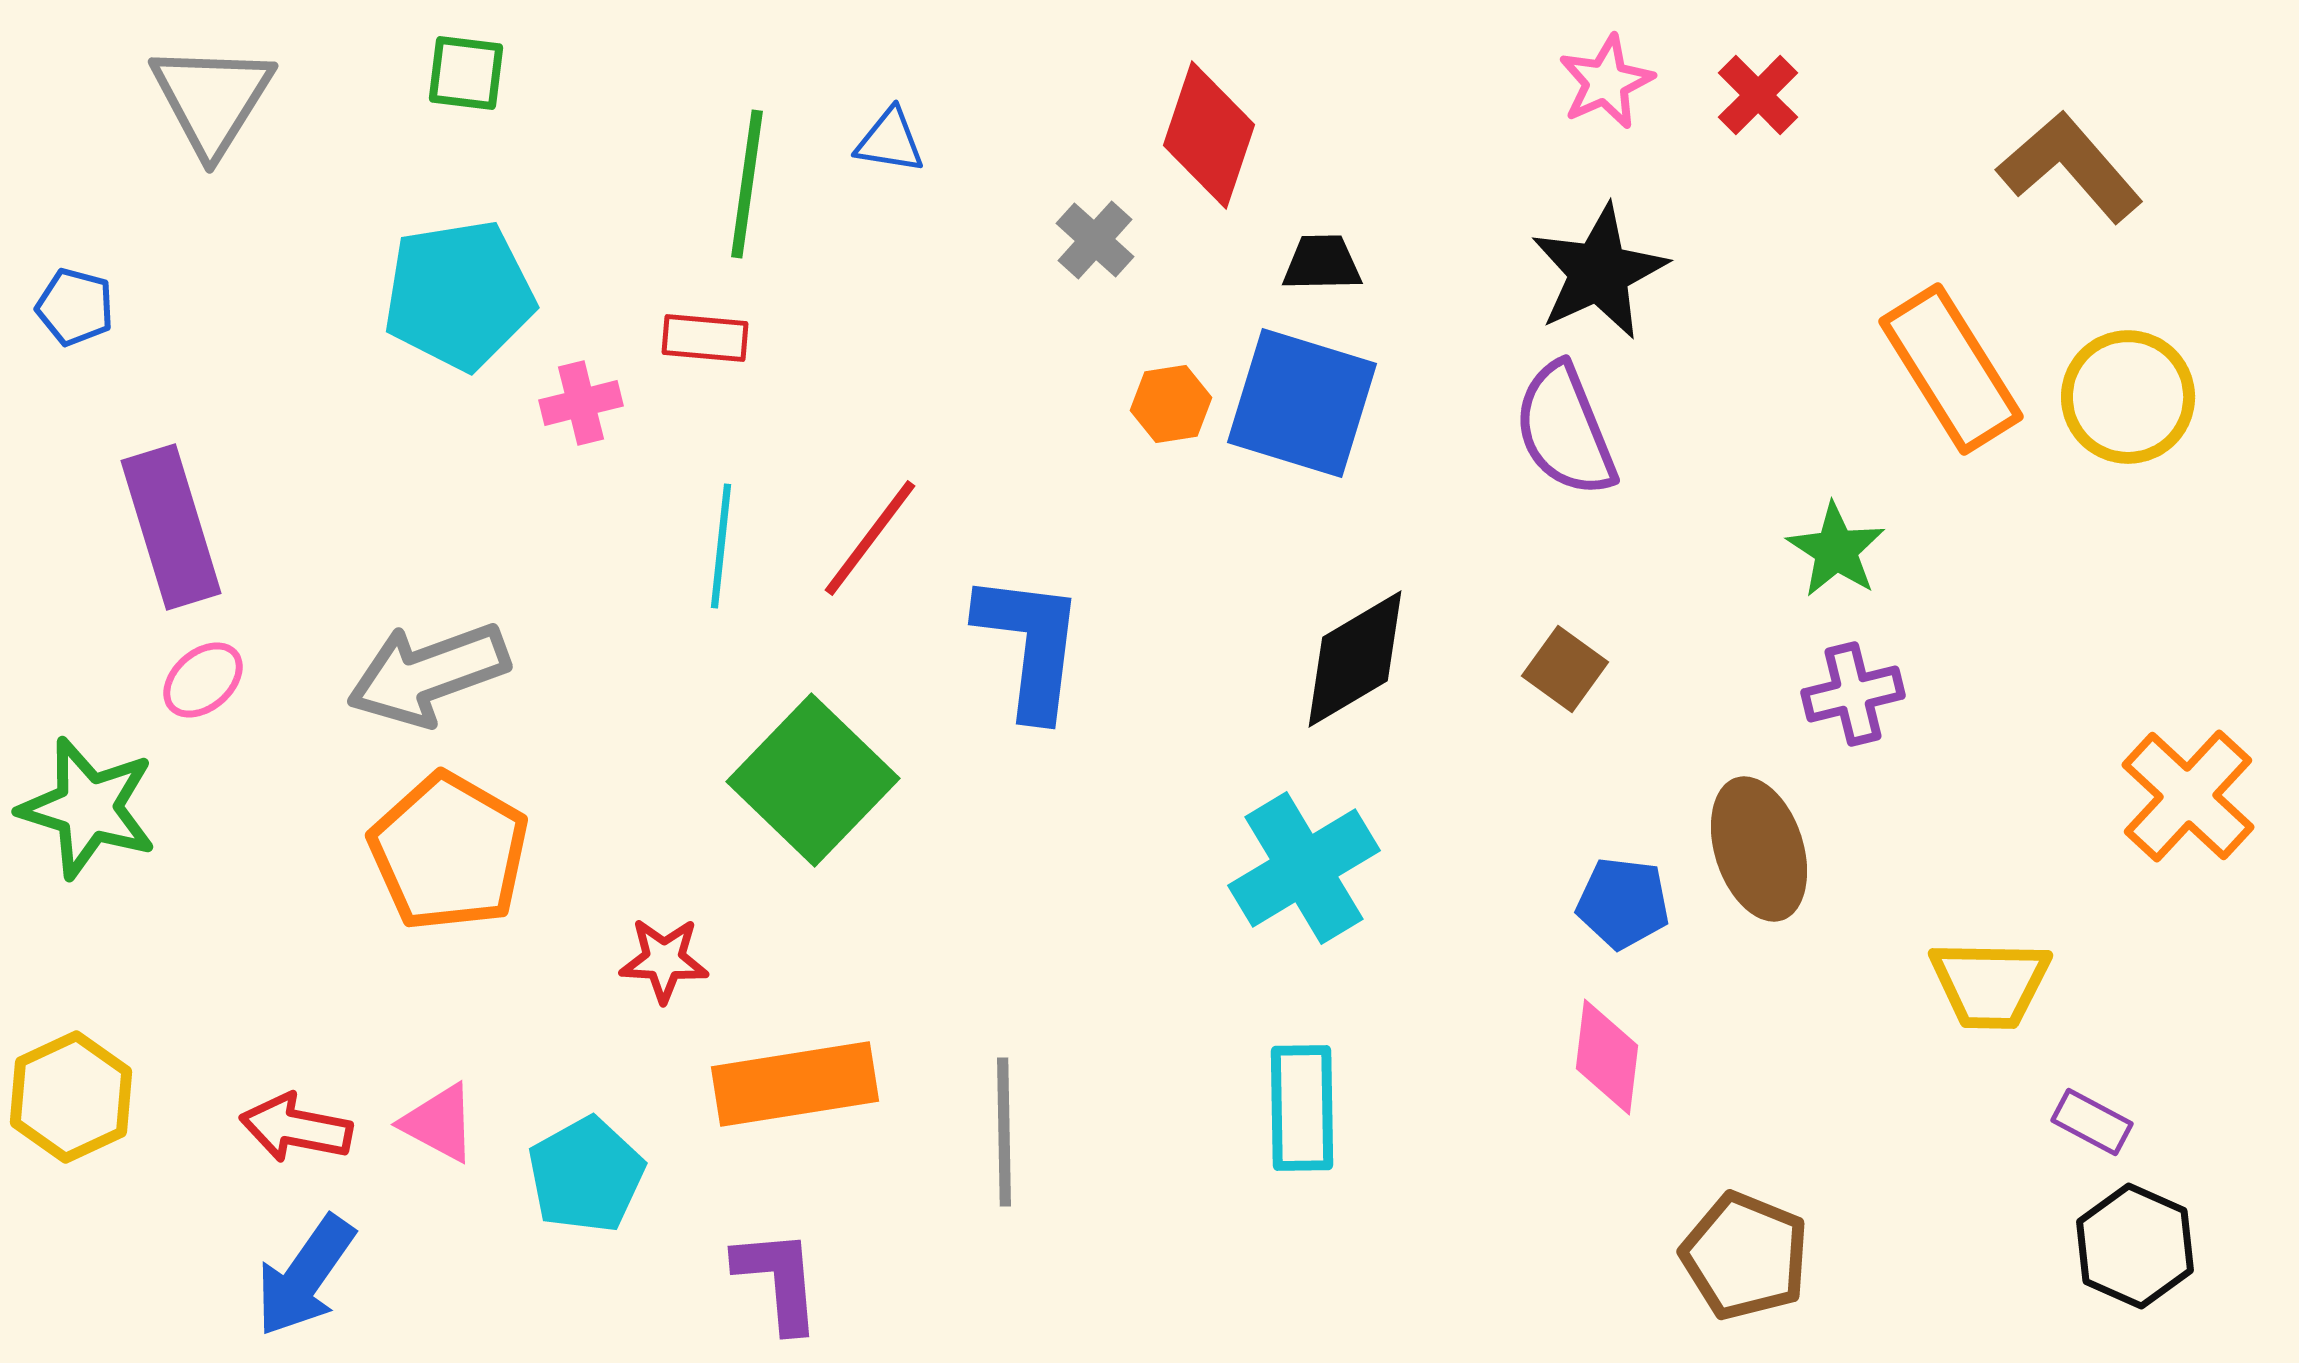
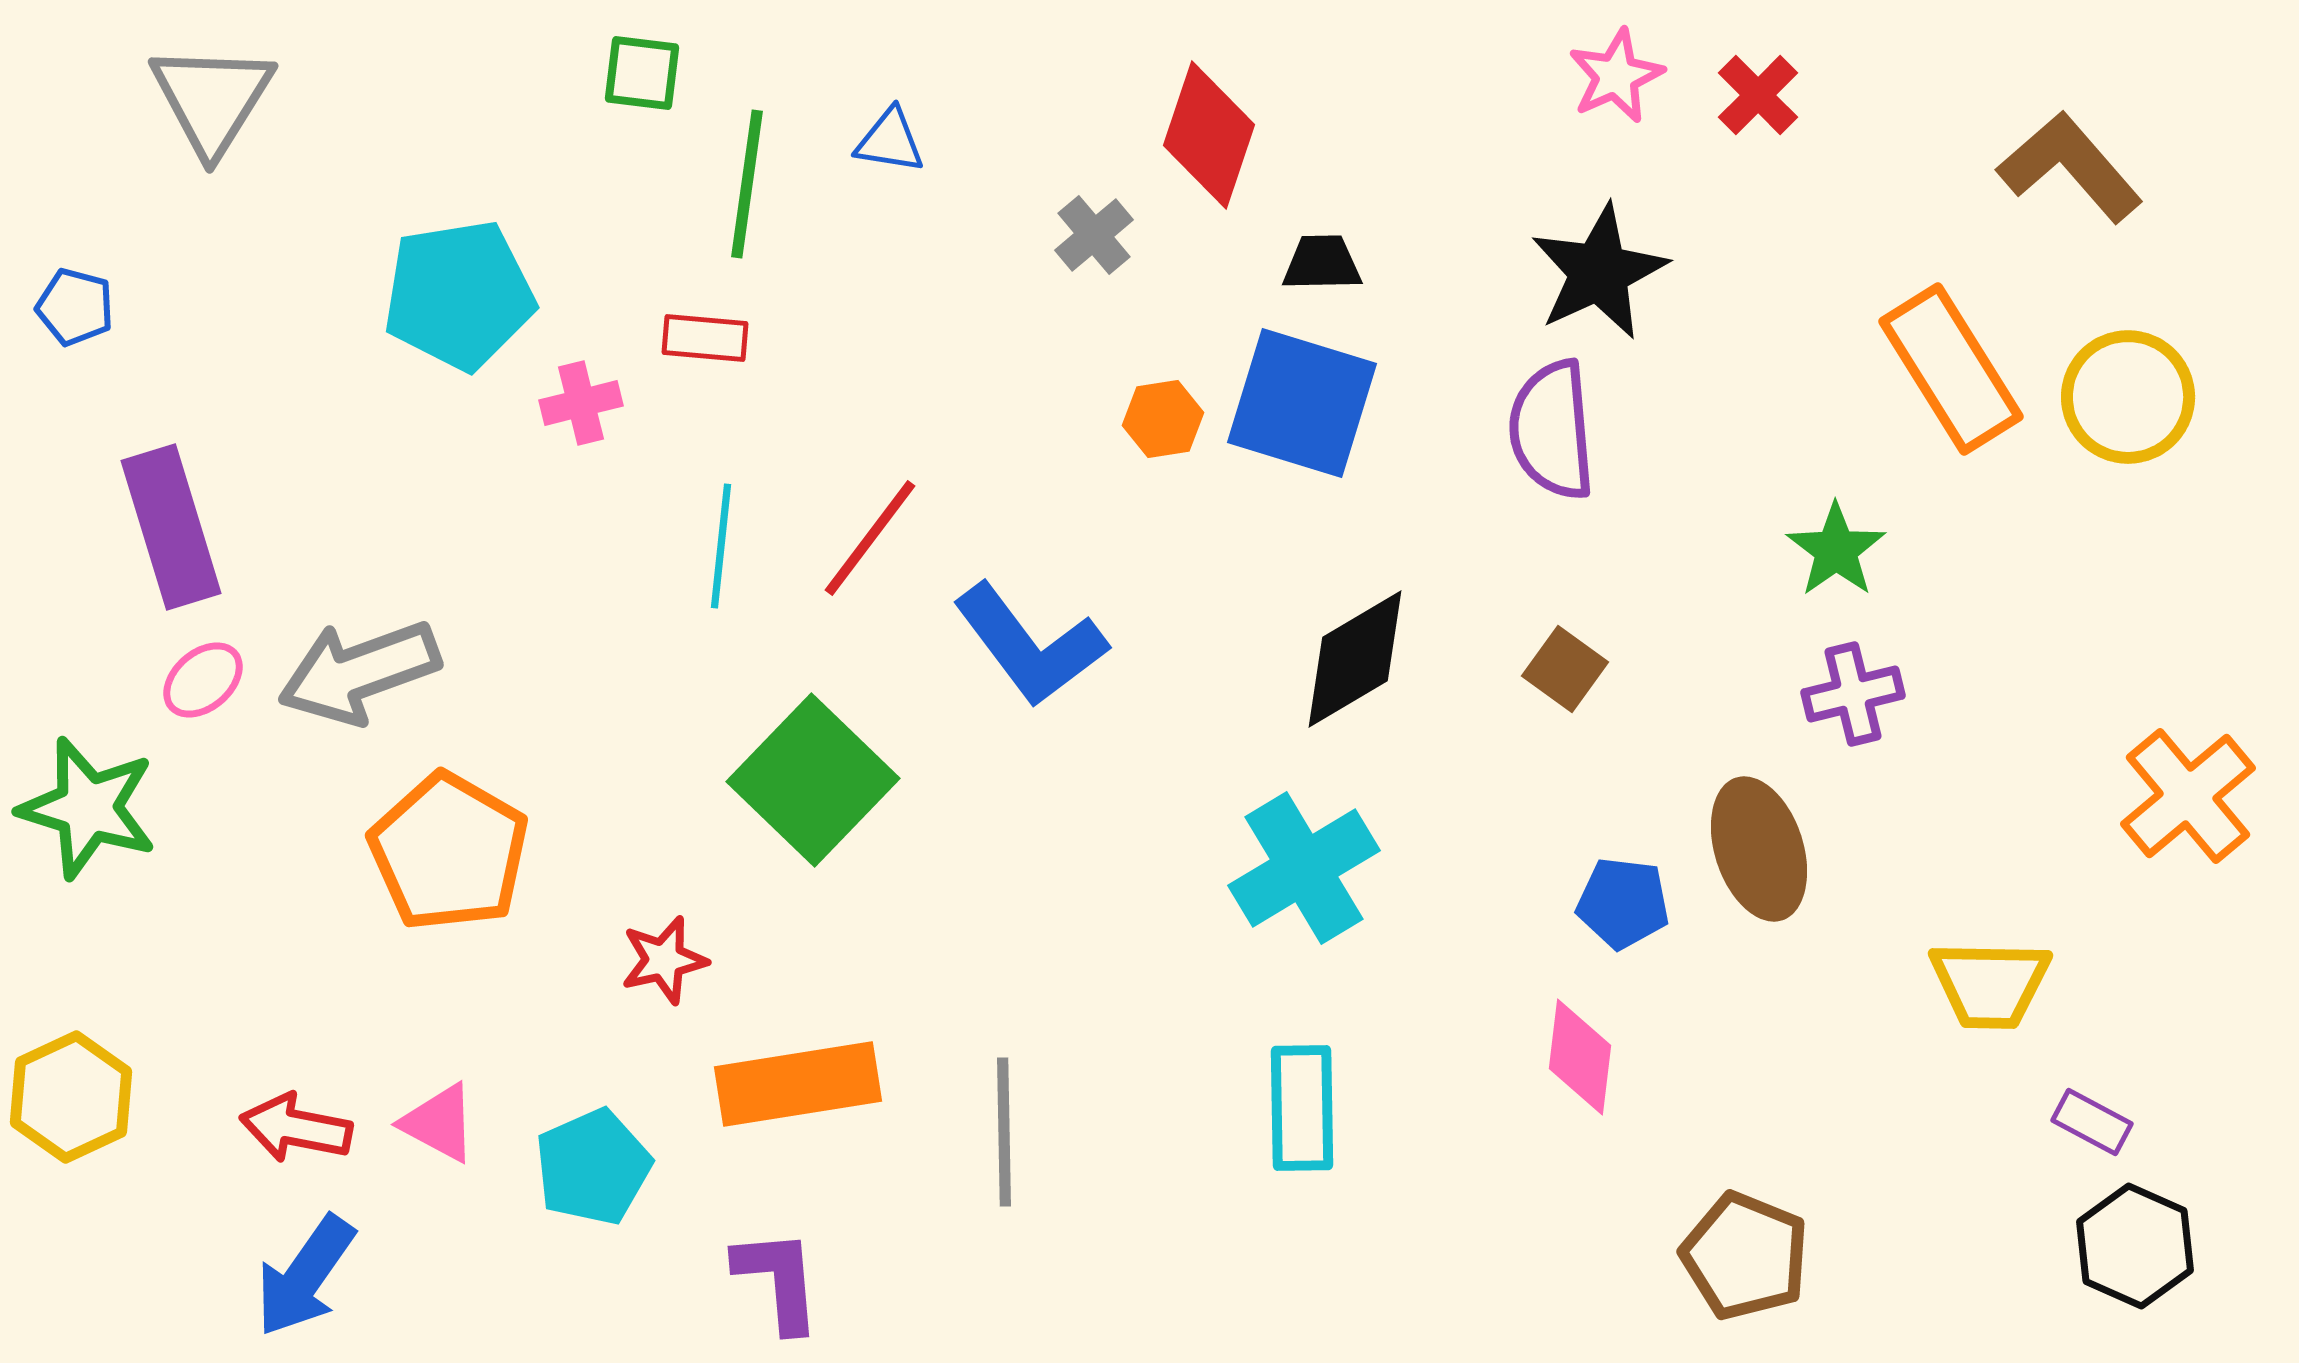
green square at (466, 73): moved 176 px right
pink star at (1606, 82): moved 10 px right, 6 px up
gray cross at (1095, 240): moved 1 px left, 5 px up; rotated 8 degrees clockwise
orange hexagon at (1171, 404): moved 8 px left, 15 px down
purple semicircle at (1565, 430): moved 13 px left; rotated 17 degrees clockwise
green star at (1836, 550): rotated 4 degrees clockwise
blue L-shape at (1030, 645): rotated 136 degrees clockwise
gray arrow at (428, 674): moved 69 px left, 2 px up
orange cross at (2188, 796): rotated 7 degrees clockwise
red star at (664, 960): rotated 16 degrees counterclockwise
pink diamond at (1607, 1057): moved 27 px left
orange rectangle at (795, 1084): moved 3 px right
cyan pentagon at (586, 1175): moved 7 px right, 8 px up; rotated 5 degrees clockwise
